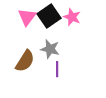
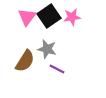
pink star: rotated 30 degrees counterclockwise
gray star: moved 3 px left
purple line: rotated 63 degrees counterclockwise
